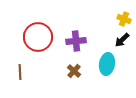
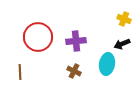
black arrow: moved 4 px down; rotated 21 degrees clockwise
brown cross: rotated 16 degrees counterclockwise
